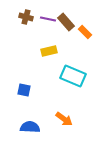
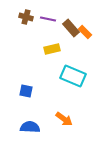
brown rectangle: moved 5 px right, 6 px down
yellow rectangle: moved 3 px right, 2 px up
blue square: moved 2 px right, 1 px down
